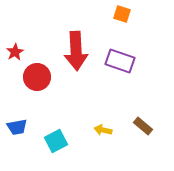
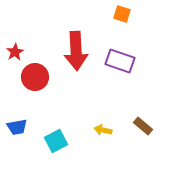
red circle: moved 2 px left
